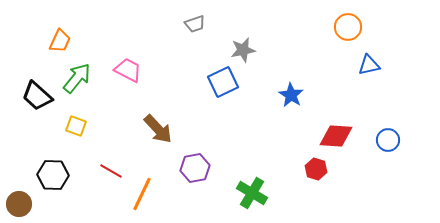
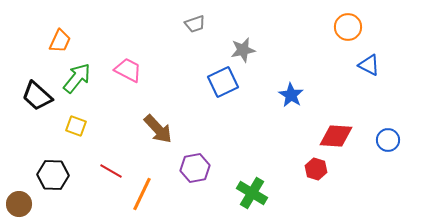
blue triangle: rotated 40 degrees clockwise
